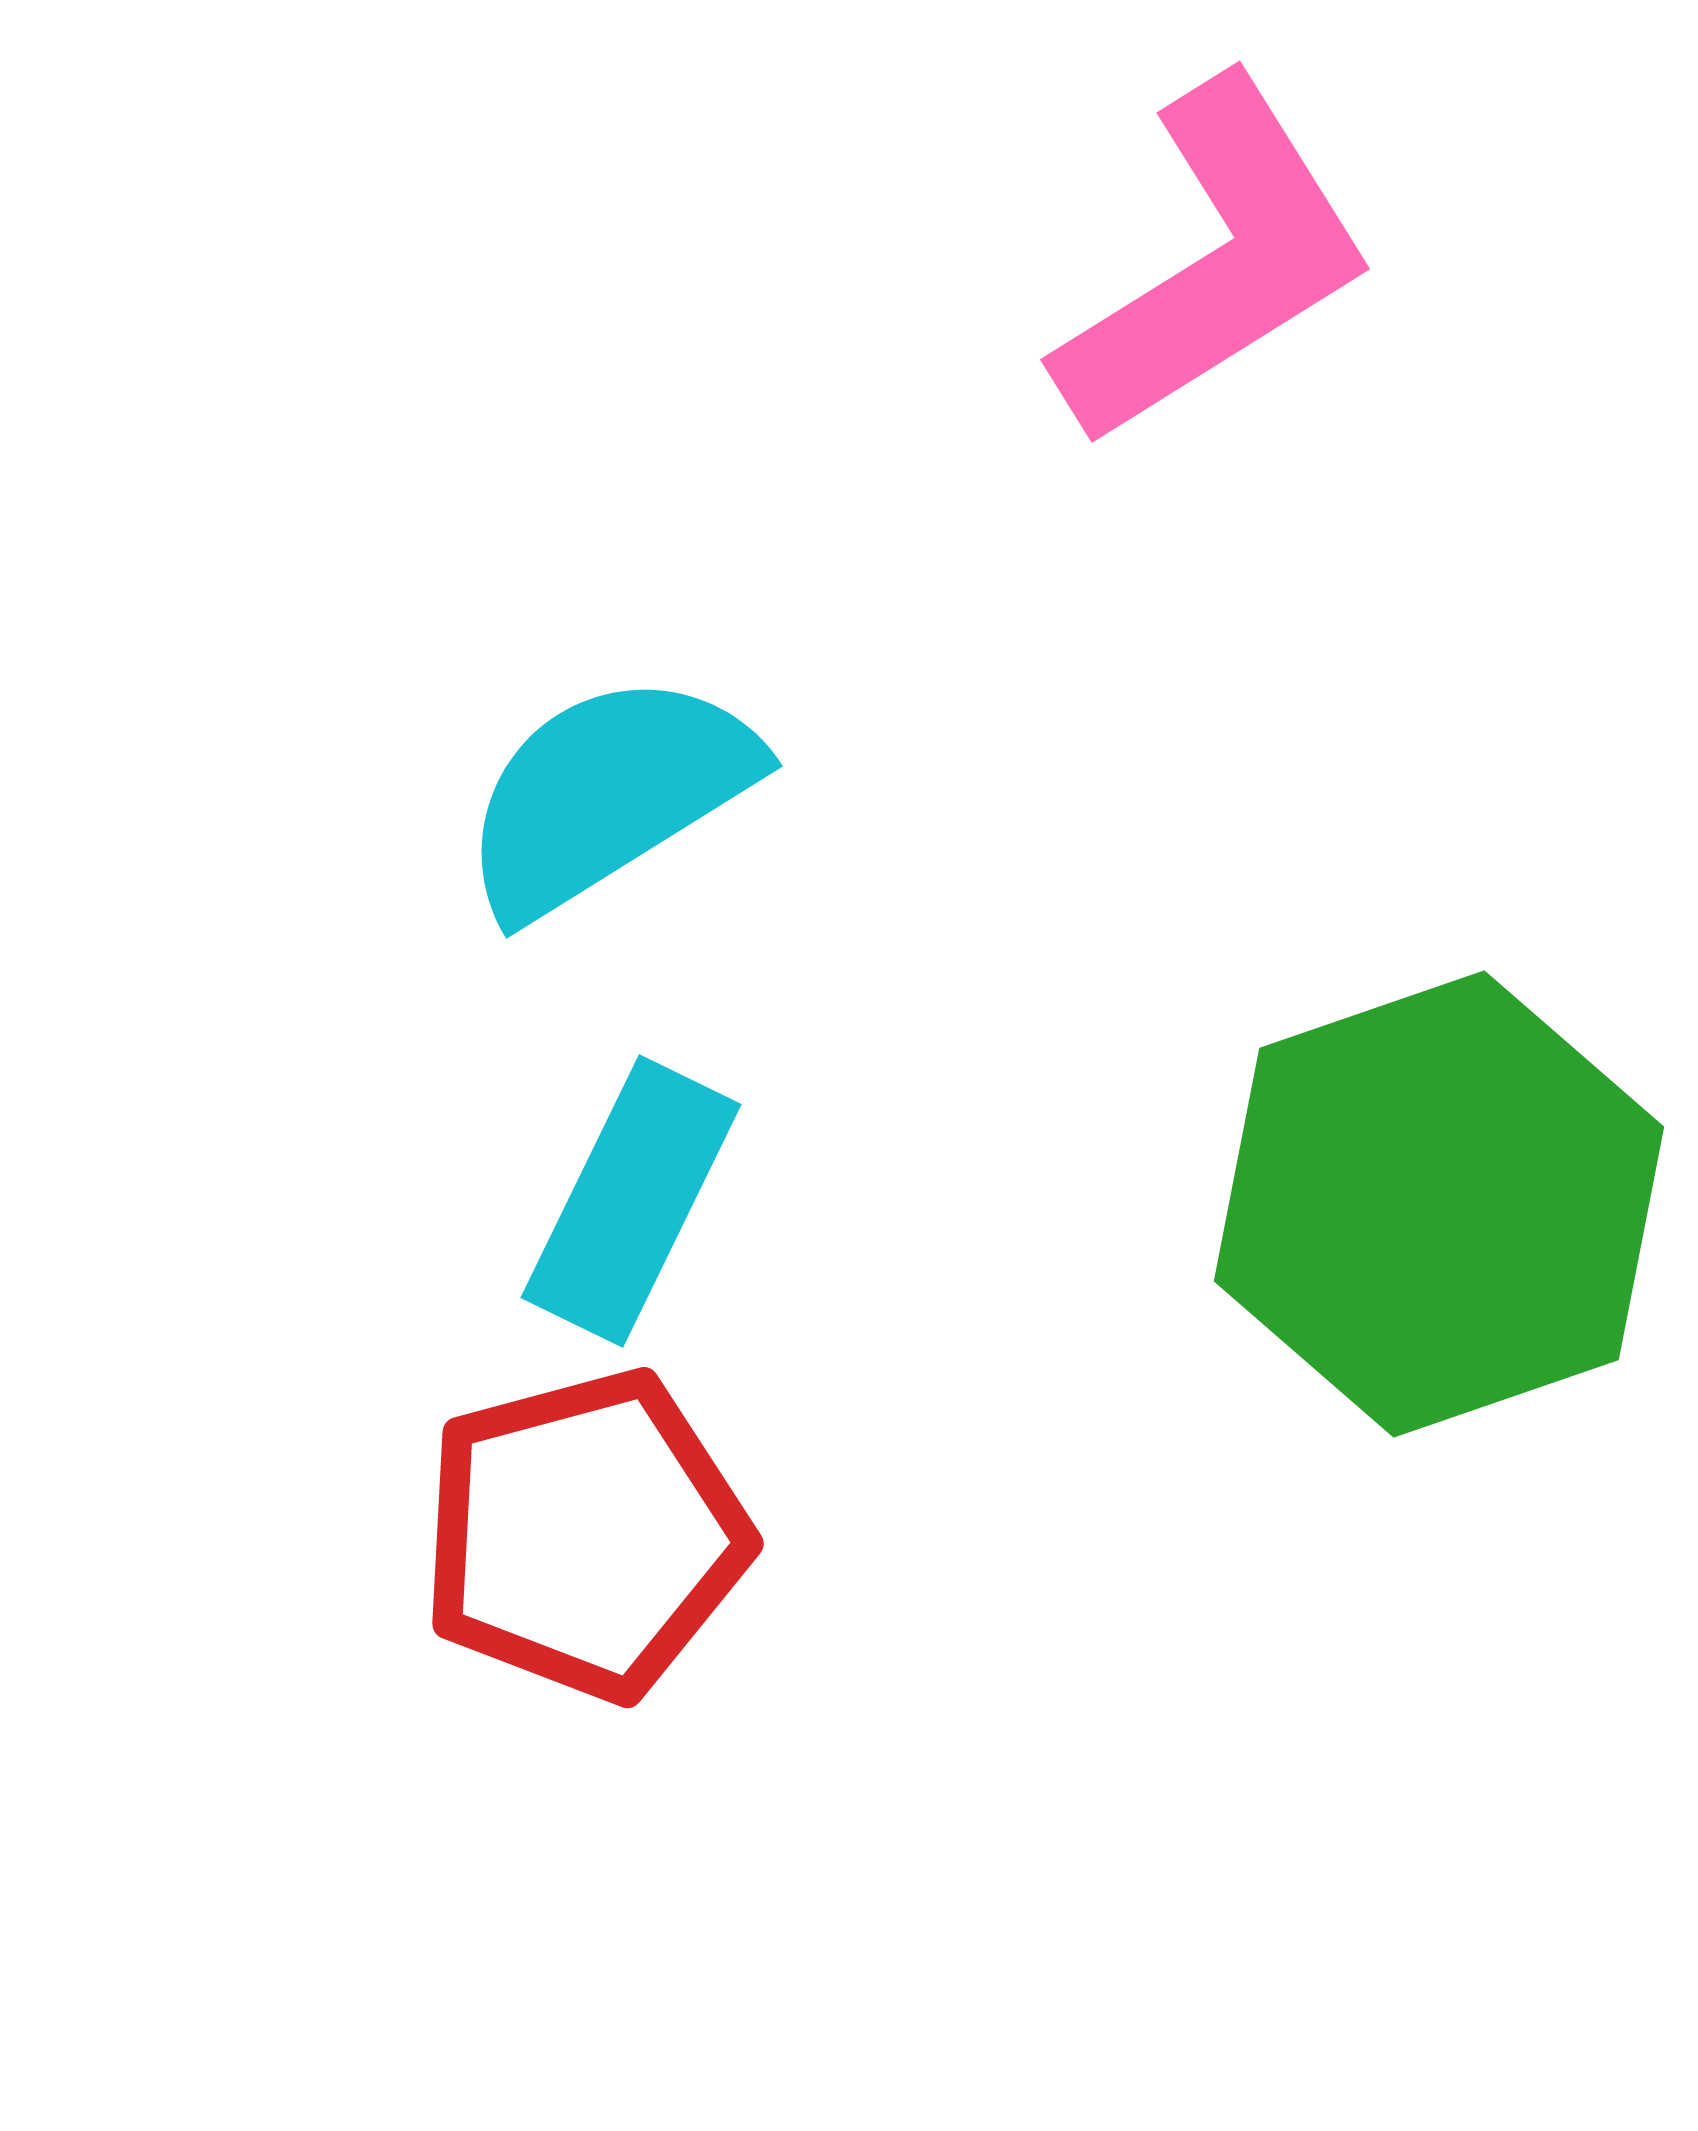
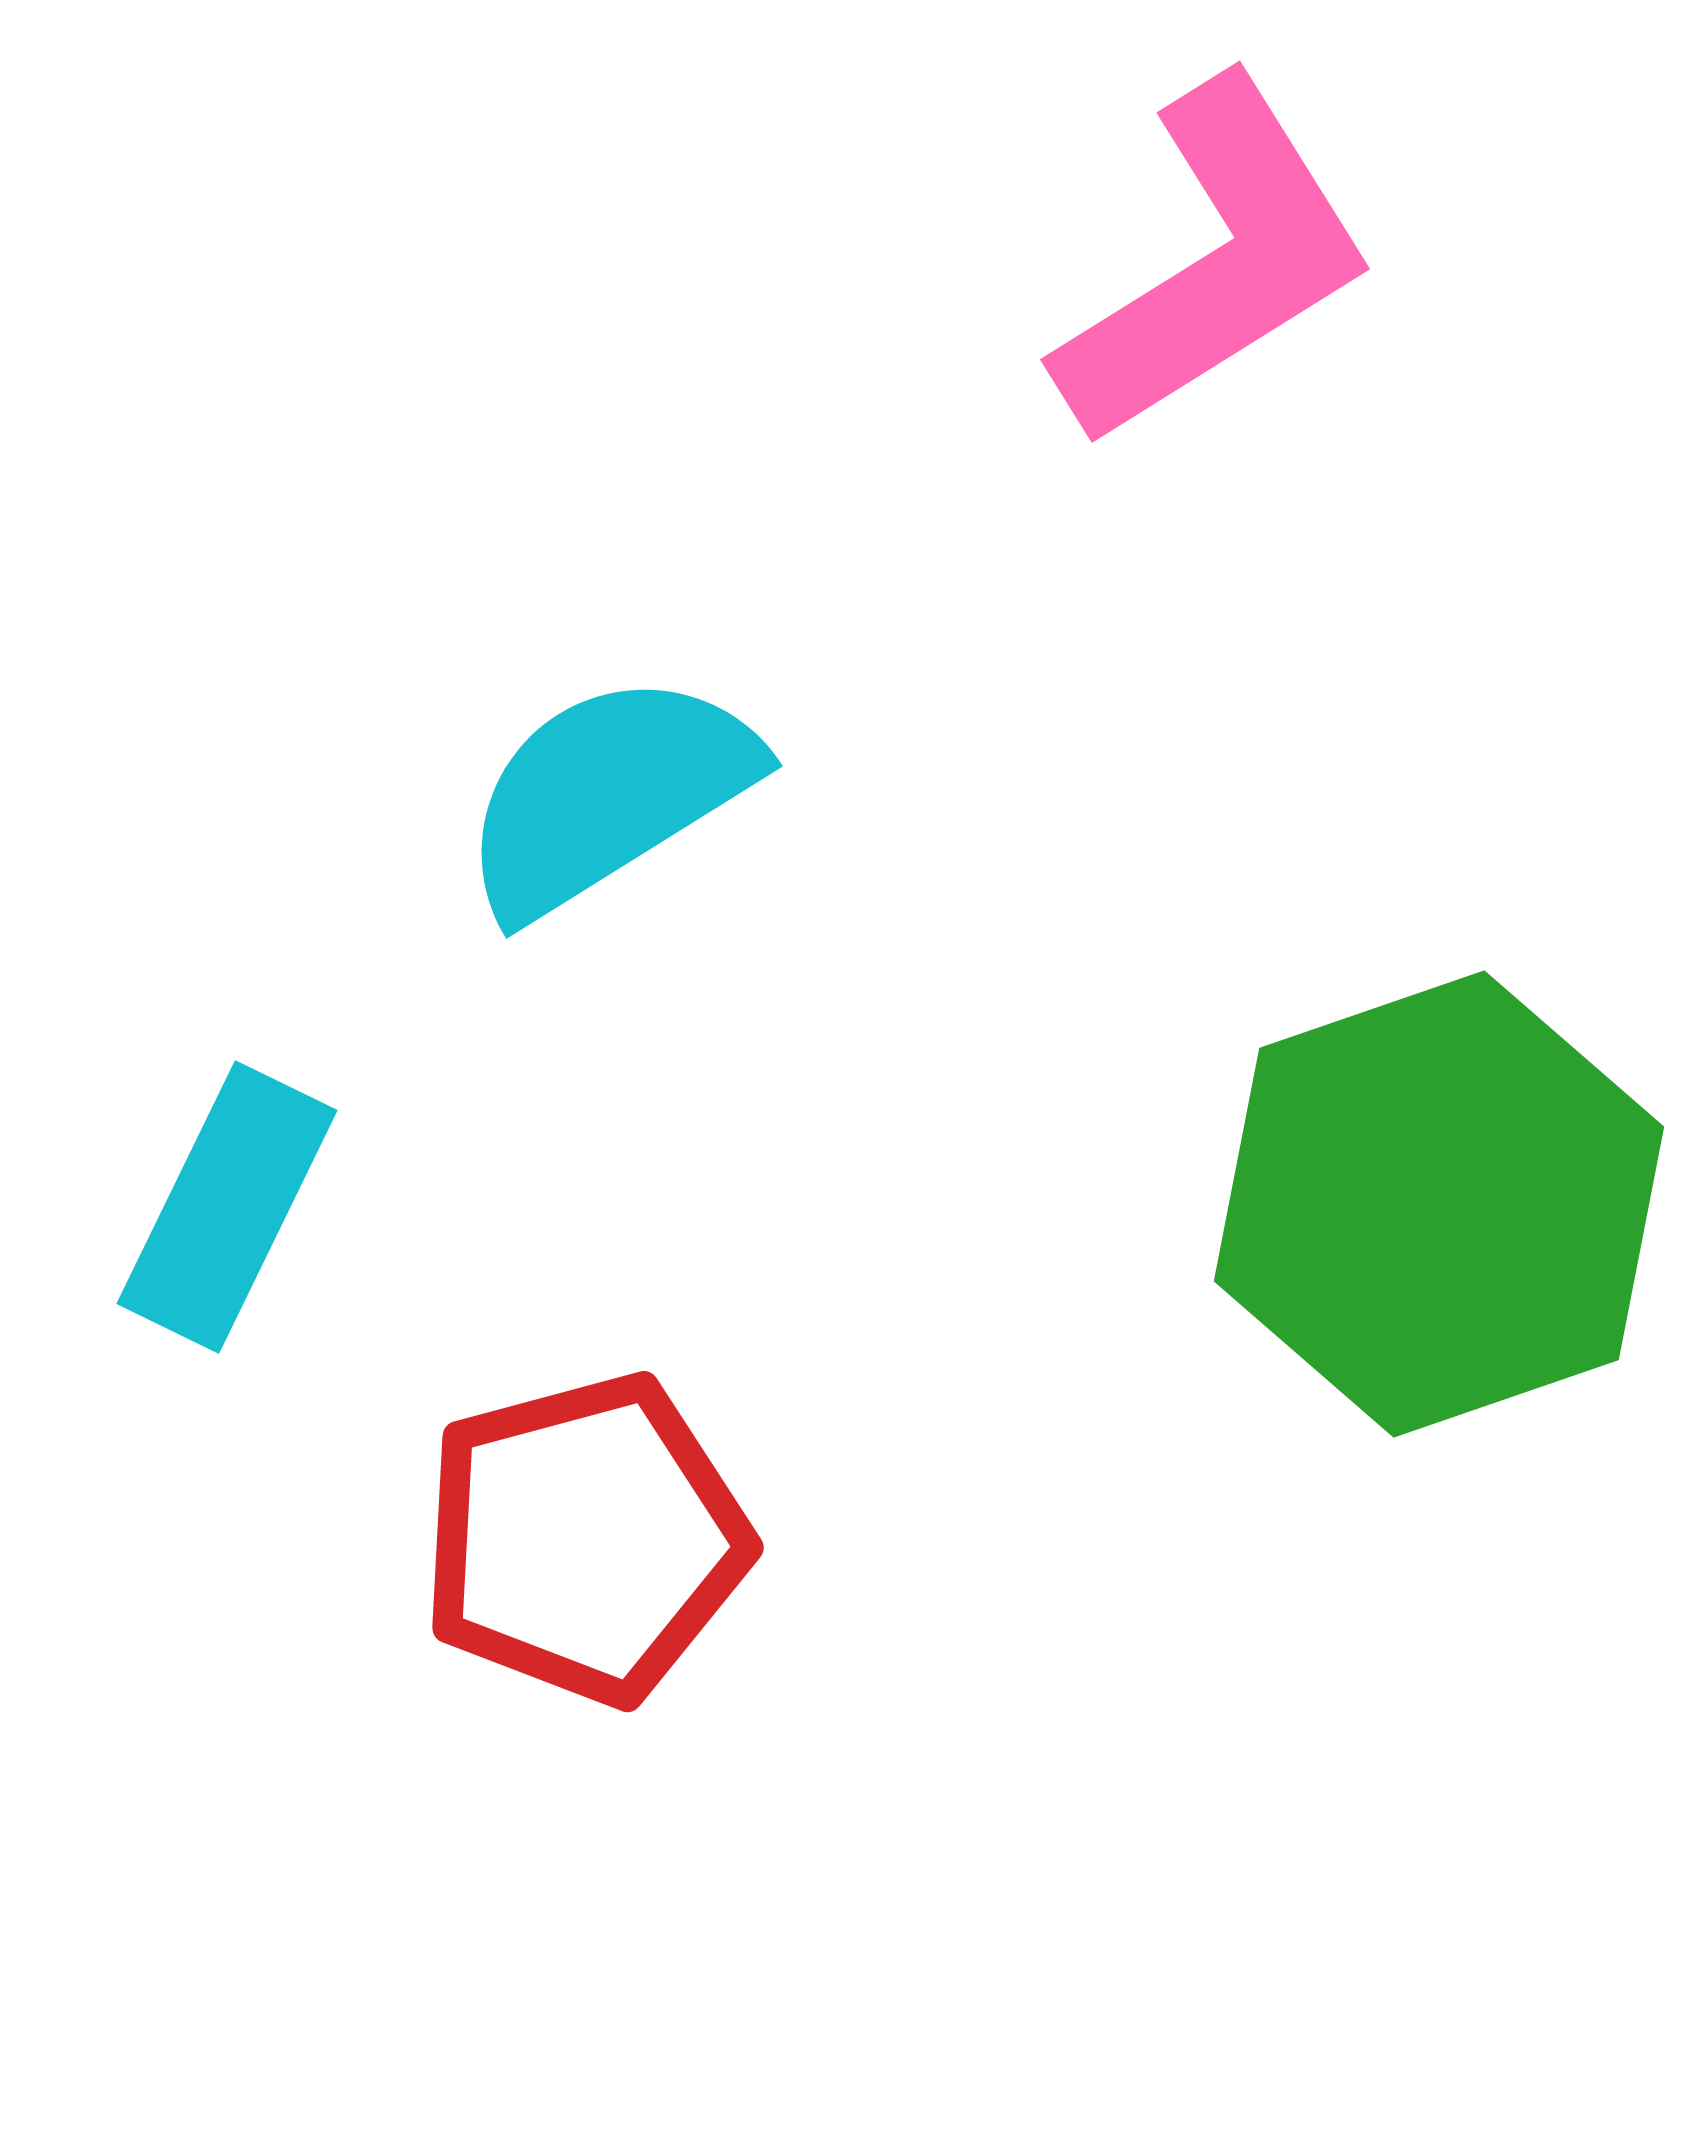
cyan rectangle: moved 404 px left, 6 px down
red pentagon: moved 4 px down
